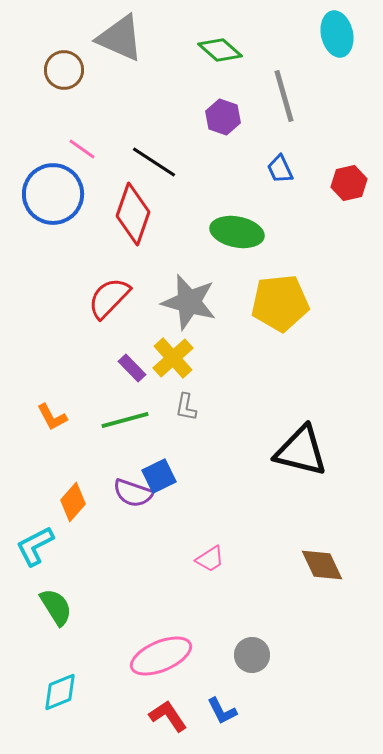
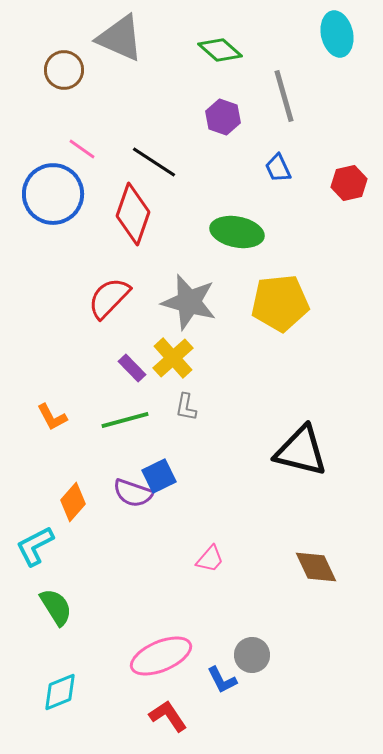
blue trapezoid: moved 2 px left, 1 px up
pink trapezoid: rotated 16 degrees counterclockwise
brown diamond: moved 6 px left, 2 px down
blue L-shape: moved 31 px up
